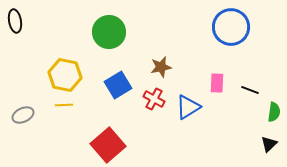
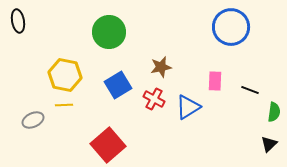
black ellipse: moved 3 px right
pink rectangle: moved 2 px left, 2 px up
gray ellipse: moved 10 px right, 5 px down
